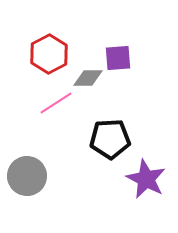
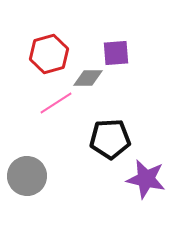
red hexagon: rotated 12 degrees clockwise
purple square: moved 2 px left, 5 px up
purple star: rotated 15 degrees counterclockwise
